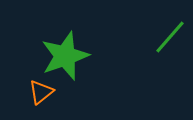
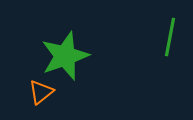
green line: rotated 30 degrees counterclockwise
